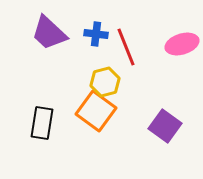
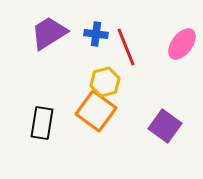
purple trapezoid: rotated 105 degrees clockwise
pink ellipse: rotated 36 degrees counterclockwise
